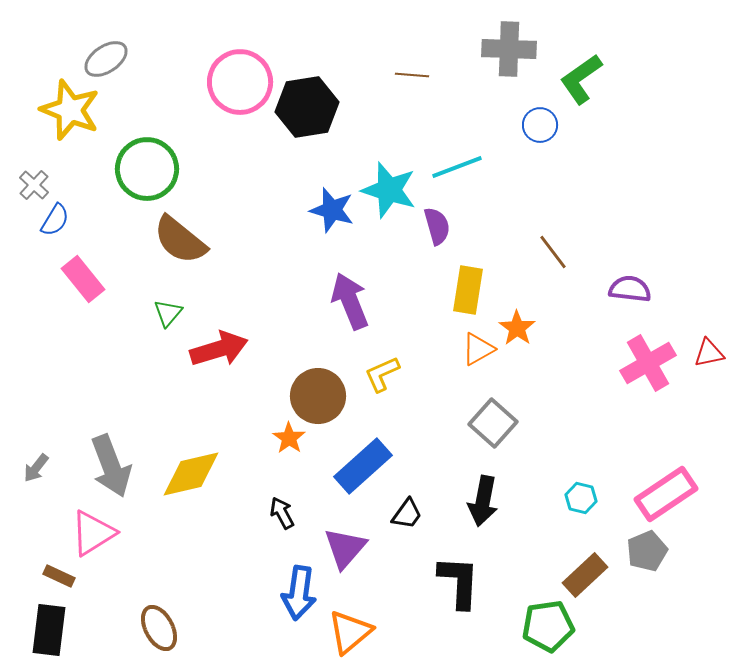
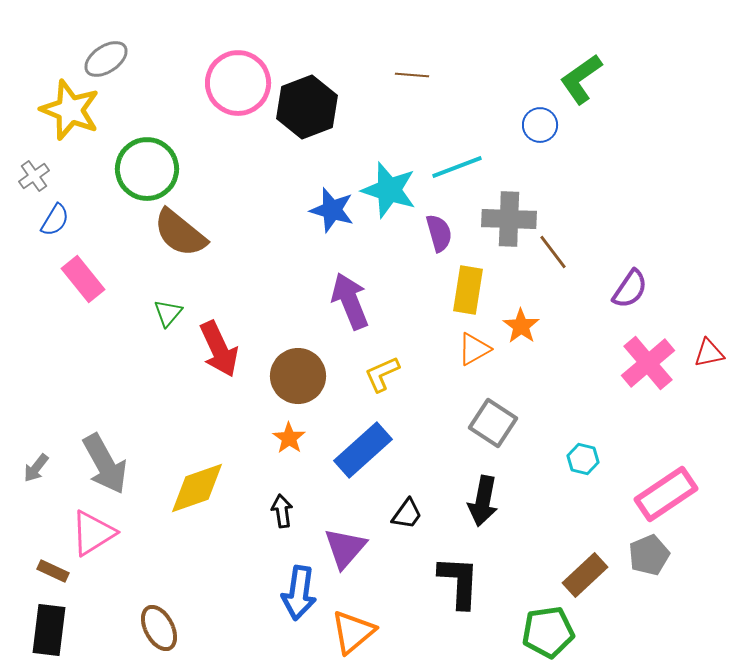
gray cross at (509, 49): moved 170 px down
pink circle at (240, 82): moved 2 px left, 1 px down
black hexagon at (307, 107): rotated 12 degrees counterclockwise
gray cross at (34, 185): moved 9 px up; rotated 12 degrees clockwise
purple semicircle at (437, 226): moved 2 px right, 7 px down
brown semicircle at (180, 240): moved 7 px up
purple semicircle at (630, 289): rotated 117 degrees clockwise
orange star at (517, 328): moved 4 px right, 2 px up
red arrow at (219, 349): rotated 82 degrees clockwise
orange triangle at (478, 349): moved 4 px left
pink cross at (648, 363): rotated 10 degrees counterclockwise
brown circle at (318, 396): moved 20 px left, 20 px up
gray square at (493, 423): rotated 9 degrees counterclockwise
gray arrow at (111, 466): moved 6 px left, 2 px up; rotated 8 degrees counterclockwise
blue rectangle at (363, 466): moved 16 px up
yellow diamond at (191, 474): moved 6 px right, 14 px down; rotated 6 degrees counterclockwise
cyan hexagon at (581, 498): moved 2 px right, 39 px up
black arrow at (282, 513): moved 2 px up; rotated 20 degrees clockwise
gray pentagon at (647, 551): moved 2 px right, 4 px down
brown rectangle at (59, 576): moved 6 px left, 5 px up
green pentagon at (548, 626): moved 6 px down
orange triangle at (350, 632): moved 3 px right
